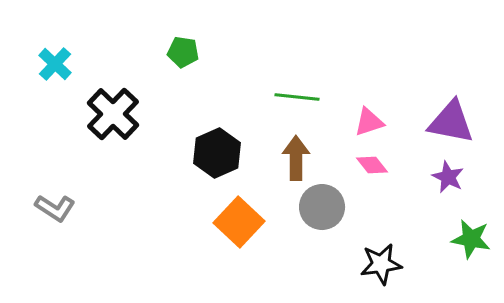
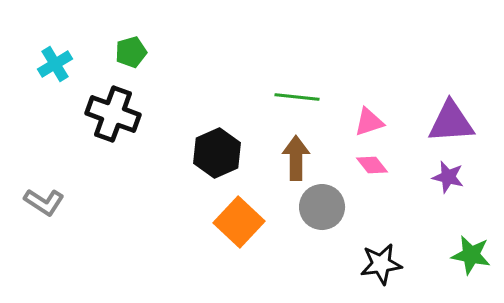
green pentagon: moved 52 px left; rotated 24 degrees counterclockwise
cyan cross: rotated 16 degrees clockwise
black cross: rotated 24 degrees counterclockwise
purple triangle: rotated 15 degrees counterclockwise
purple star: rotated 12 degrees counterclockwise
gray L-shape: moved 11 px left, 6 px up
green star: moved 16 px down
